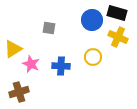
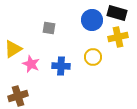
yellow cross: rotated 36 degrees counterclockwise
brown cross: moved 1 px left, 4 px down
